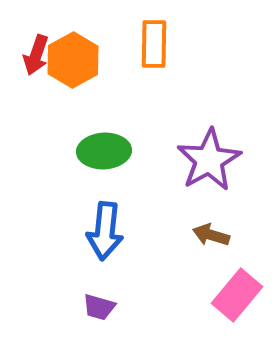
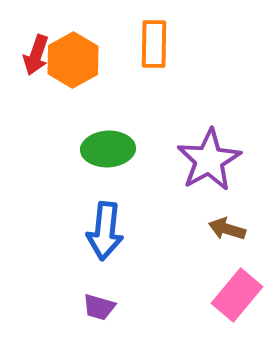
green ellipse: moved 4 px right, 2 px up
brown arrow: moved 16 px right, 6 px up
